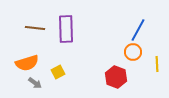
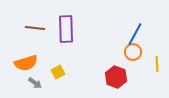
blue line: moved 3 px left, 4 px down
orange semicircle: moved 1 px left
